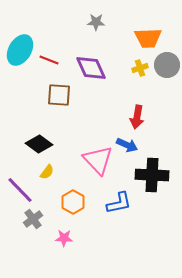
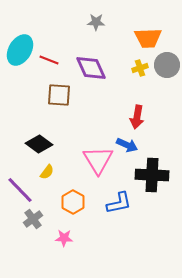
pink triangle: rotated 12 degrees clockwise
